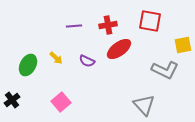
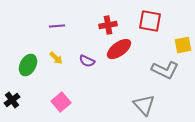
purple line: moved 17 px left
